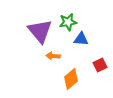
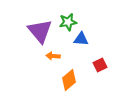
orange diamond: moved 2 px left, 1 px down
